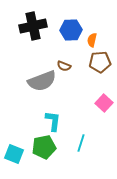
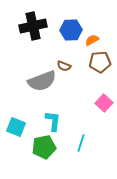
orange semicircle: rotated 48 degrees clockwise
cyan square: moved 2 px right, 27 px up
